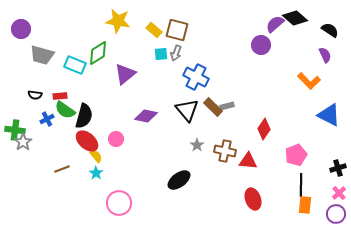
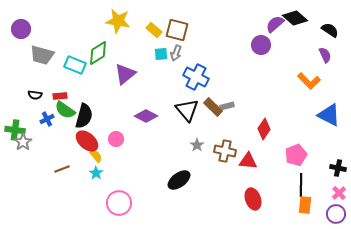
purple diamond at (146, 116): rotated 15 degrees clockwise
black cross at (338, 168): rotated 28 degrees clockwise
